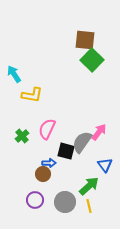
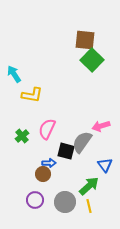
pink arrow: moved 2 px right, 6 px up; rotated 144 degrees counterclockwise
